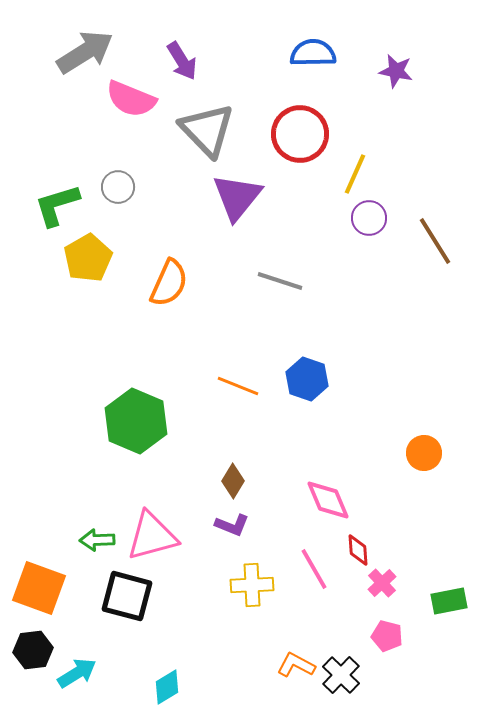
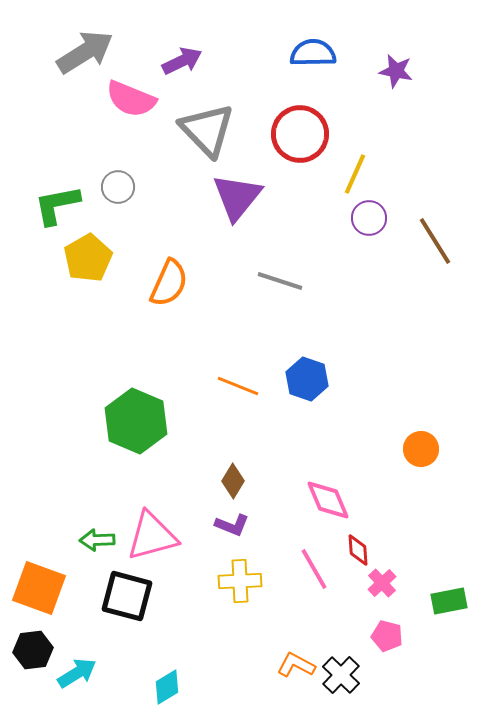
purple arrow: rotated 84 degrees counterclockwise
green L-shape: rotated 6 degrees clockwise
orange circle: moved 3 px left, 4 px up
yellow cross: moved 12 px left, 4 px up
